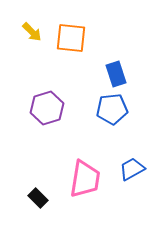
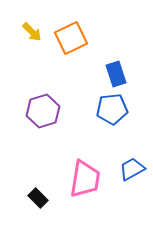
orange square: rotated 32 degrees counterclockwise
purple hexagon: moved 4 px left, 3 px down
